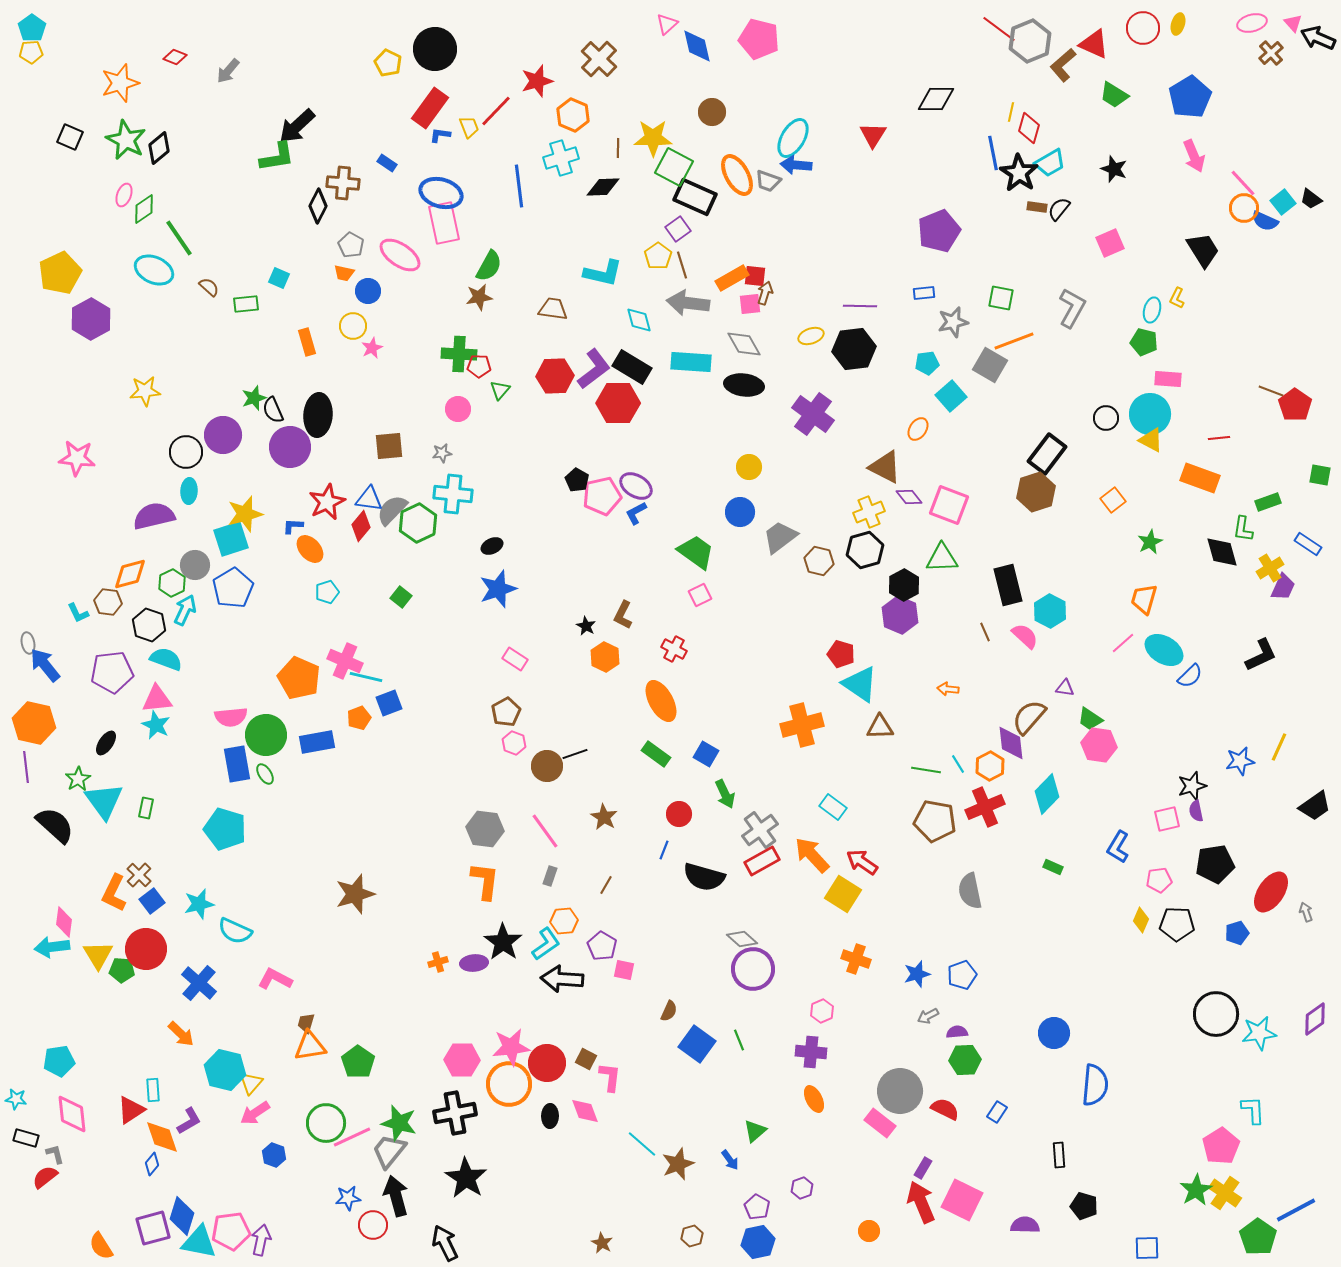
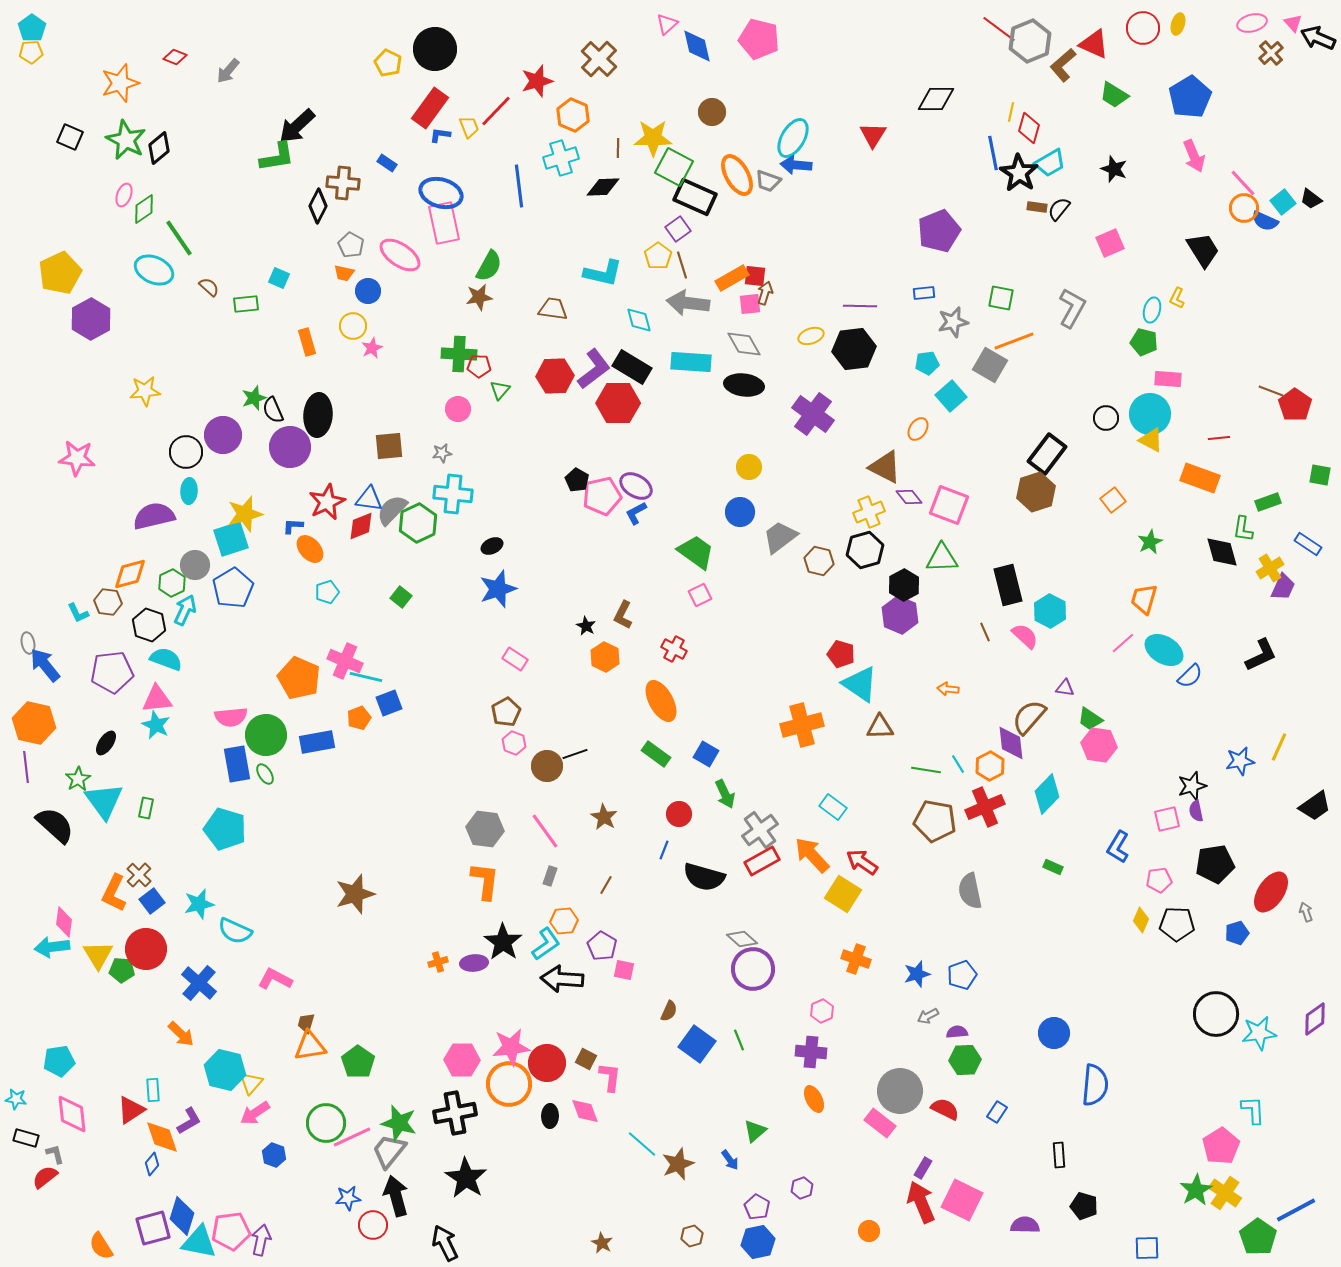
red diamond at (361, 526): rotated 28 degrees clockwise
